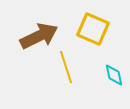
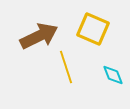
cyan diamond: moved 1 px left; rotated 10 degrees counterclockwise
